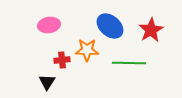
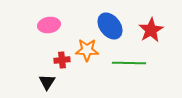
blue ellipse: rotated 12 degrees clockwise
